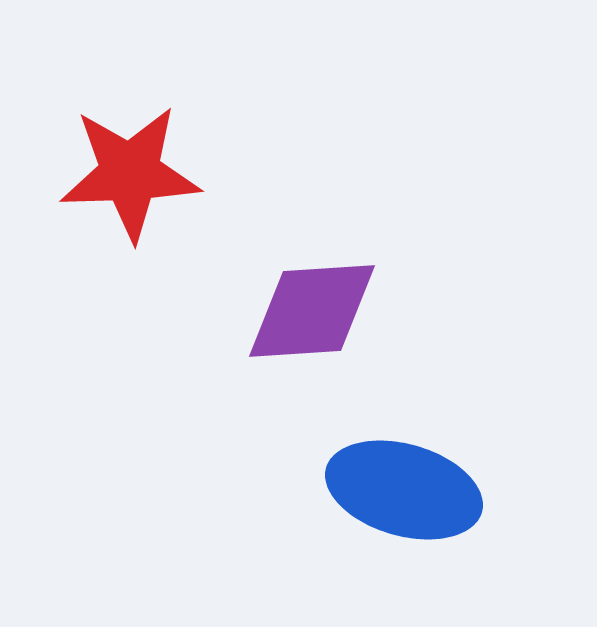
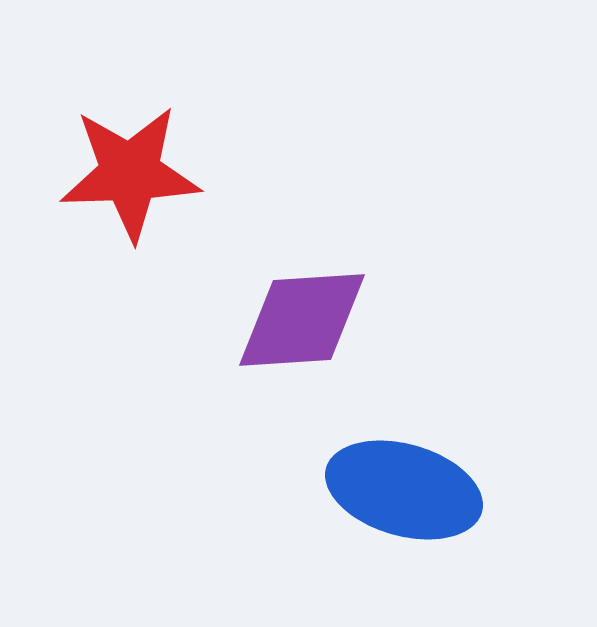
purple diamond: moved 10 px left, 9 px down
